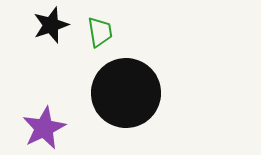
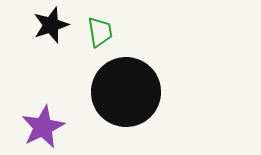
black circle: moved 1 px up
purple star: moved 1 px left, 1 px up
